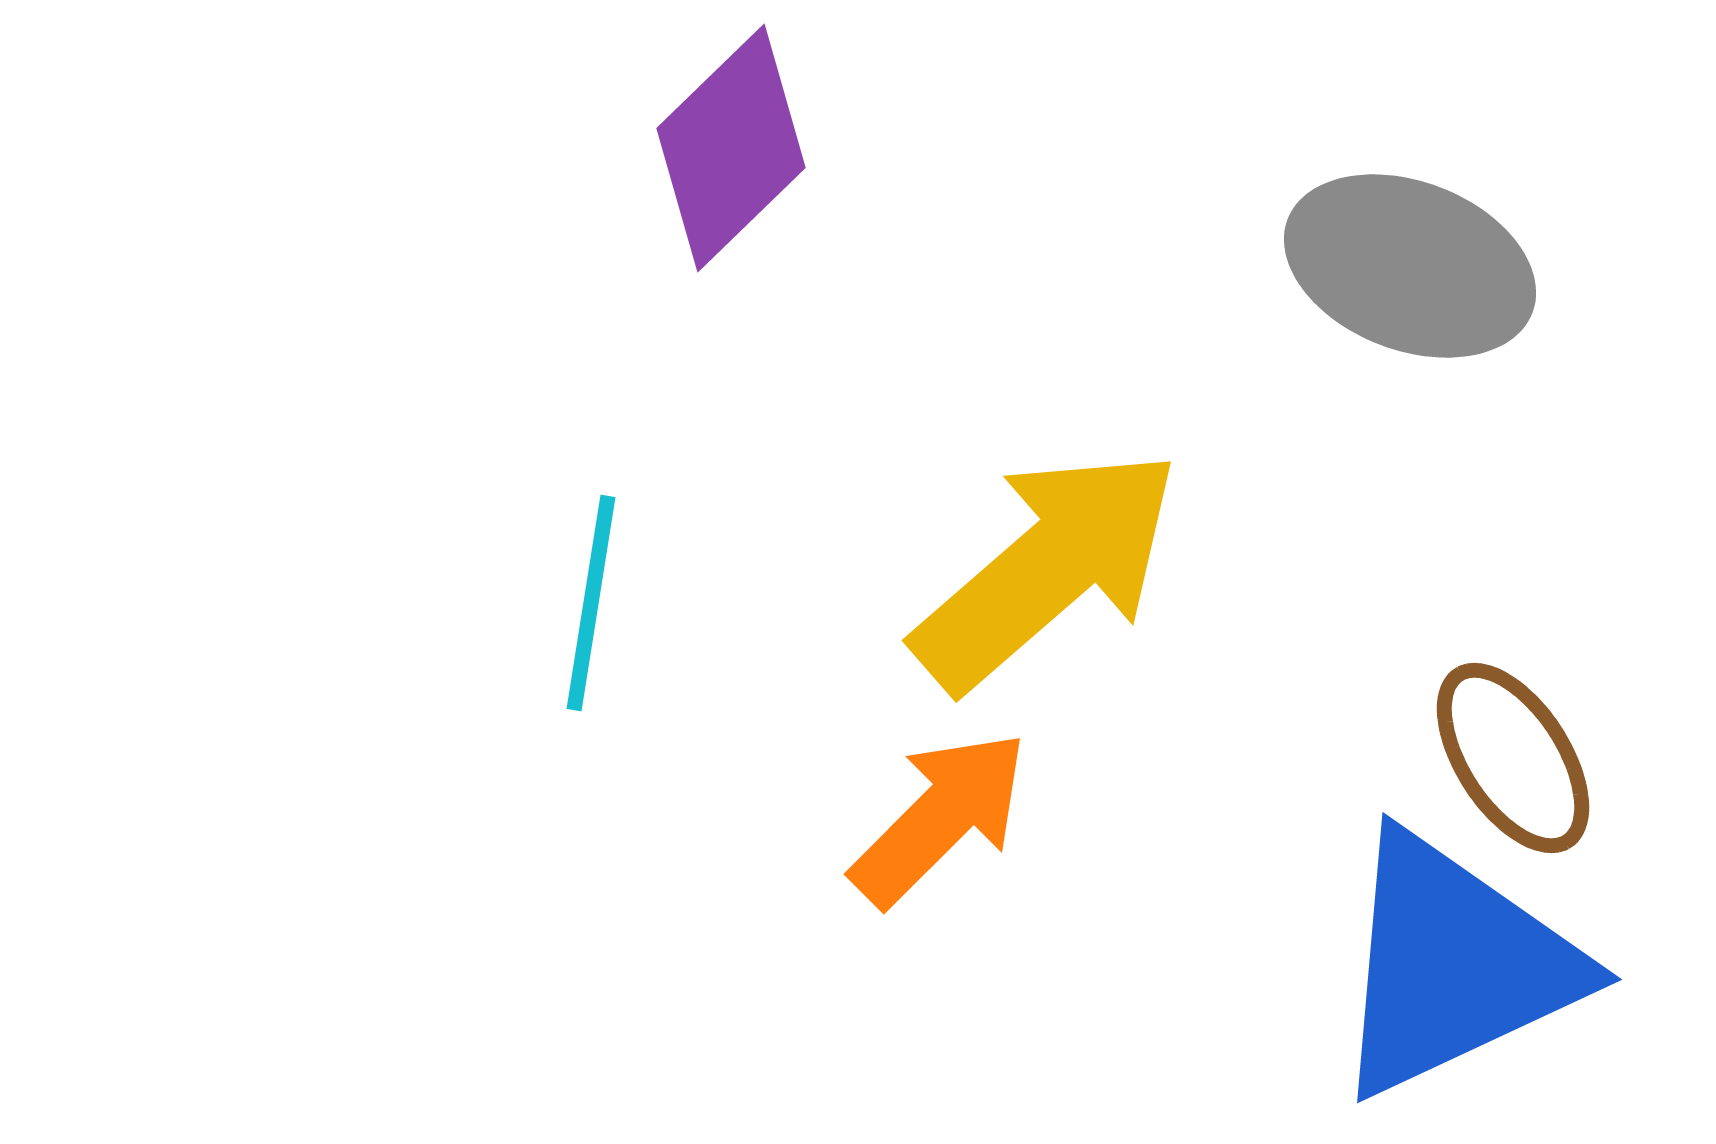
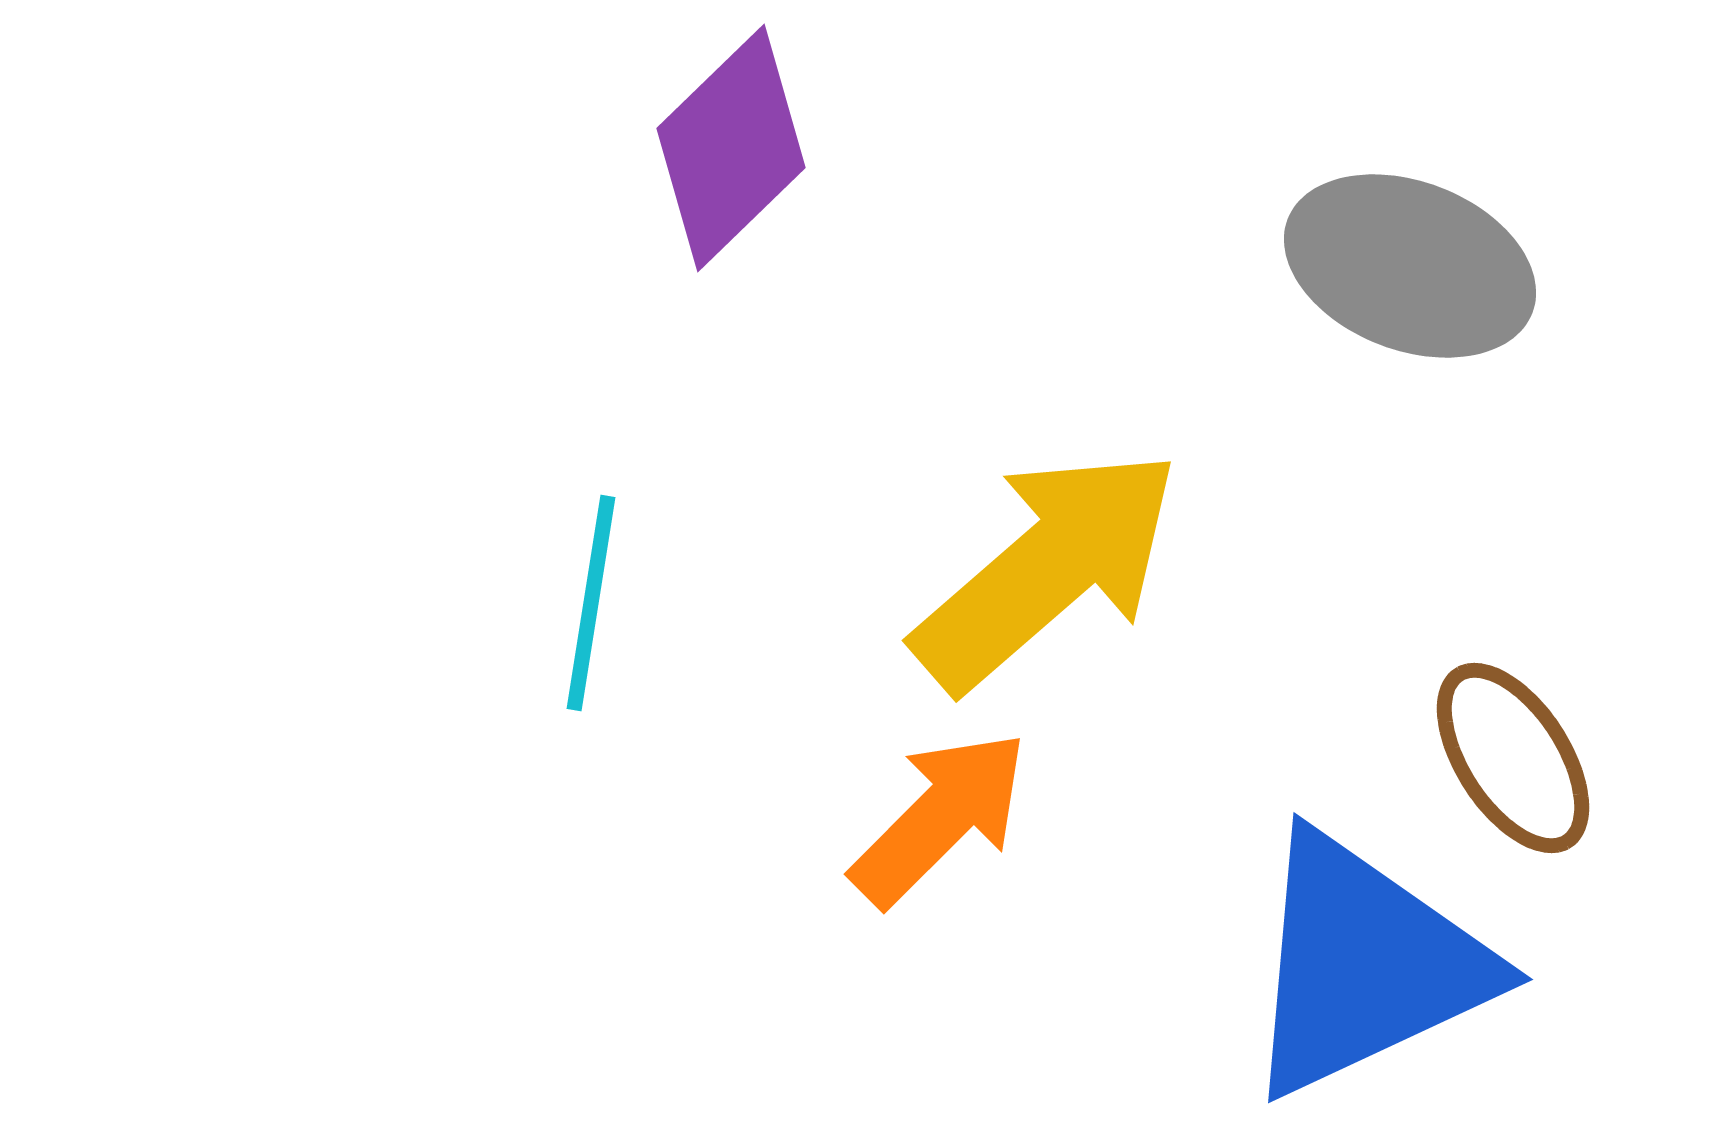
blue triangle: moved 89 px left
